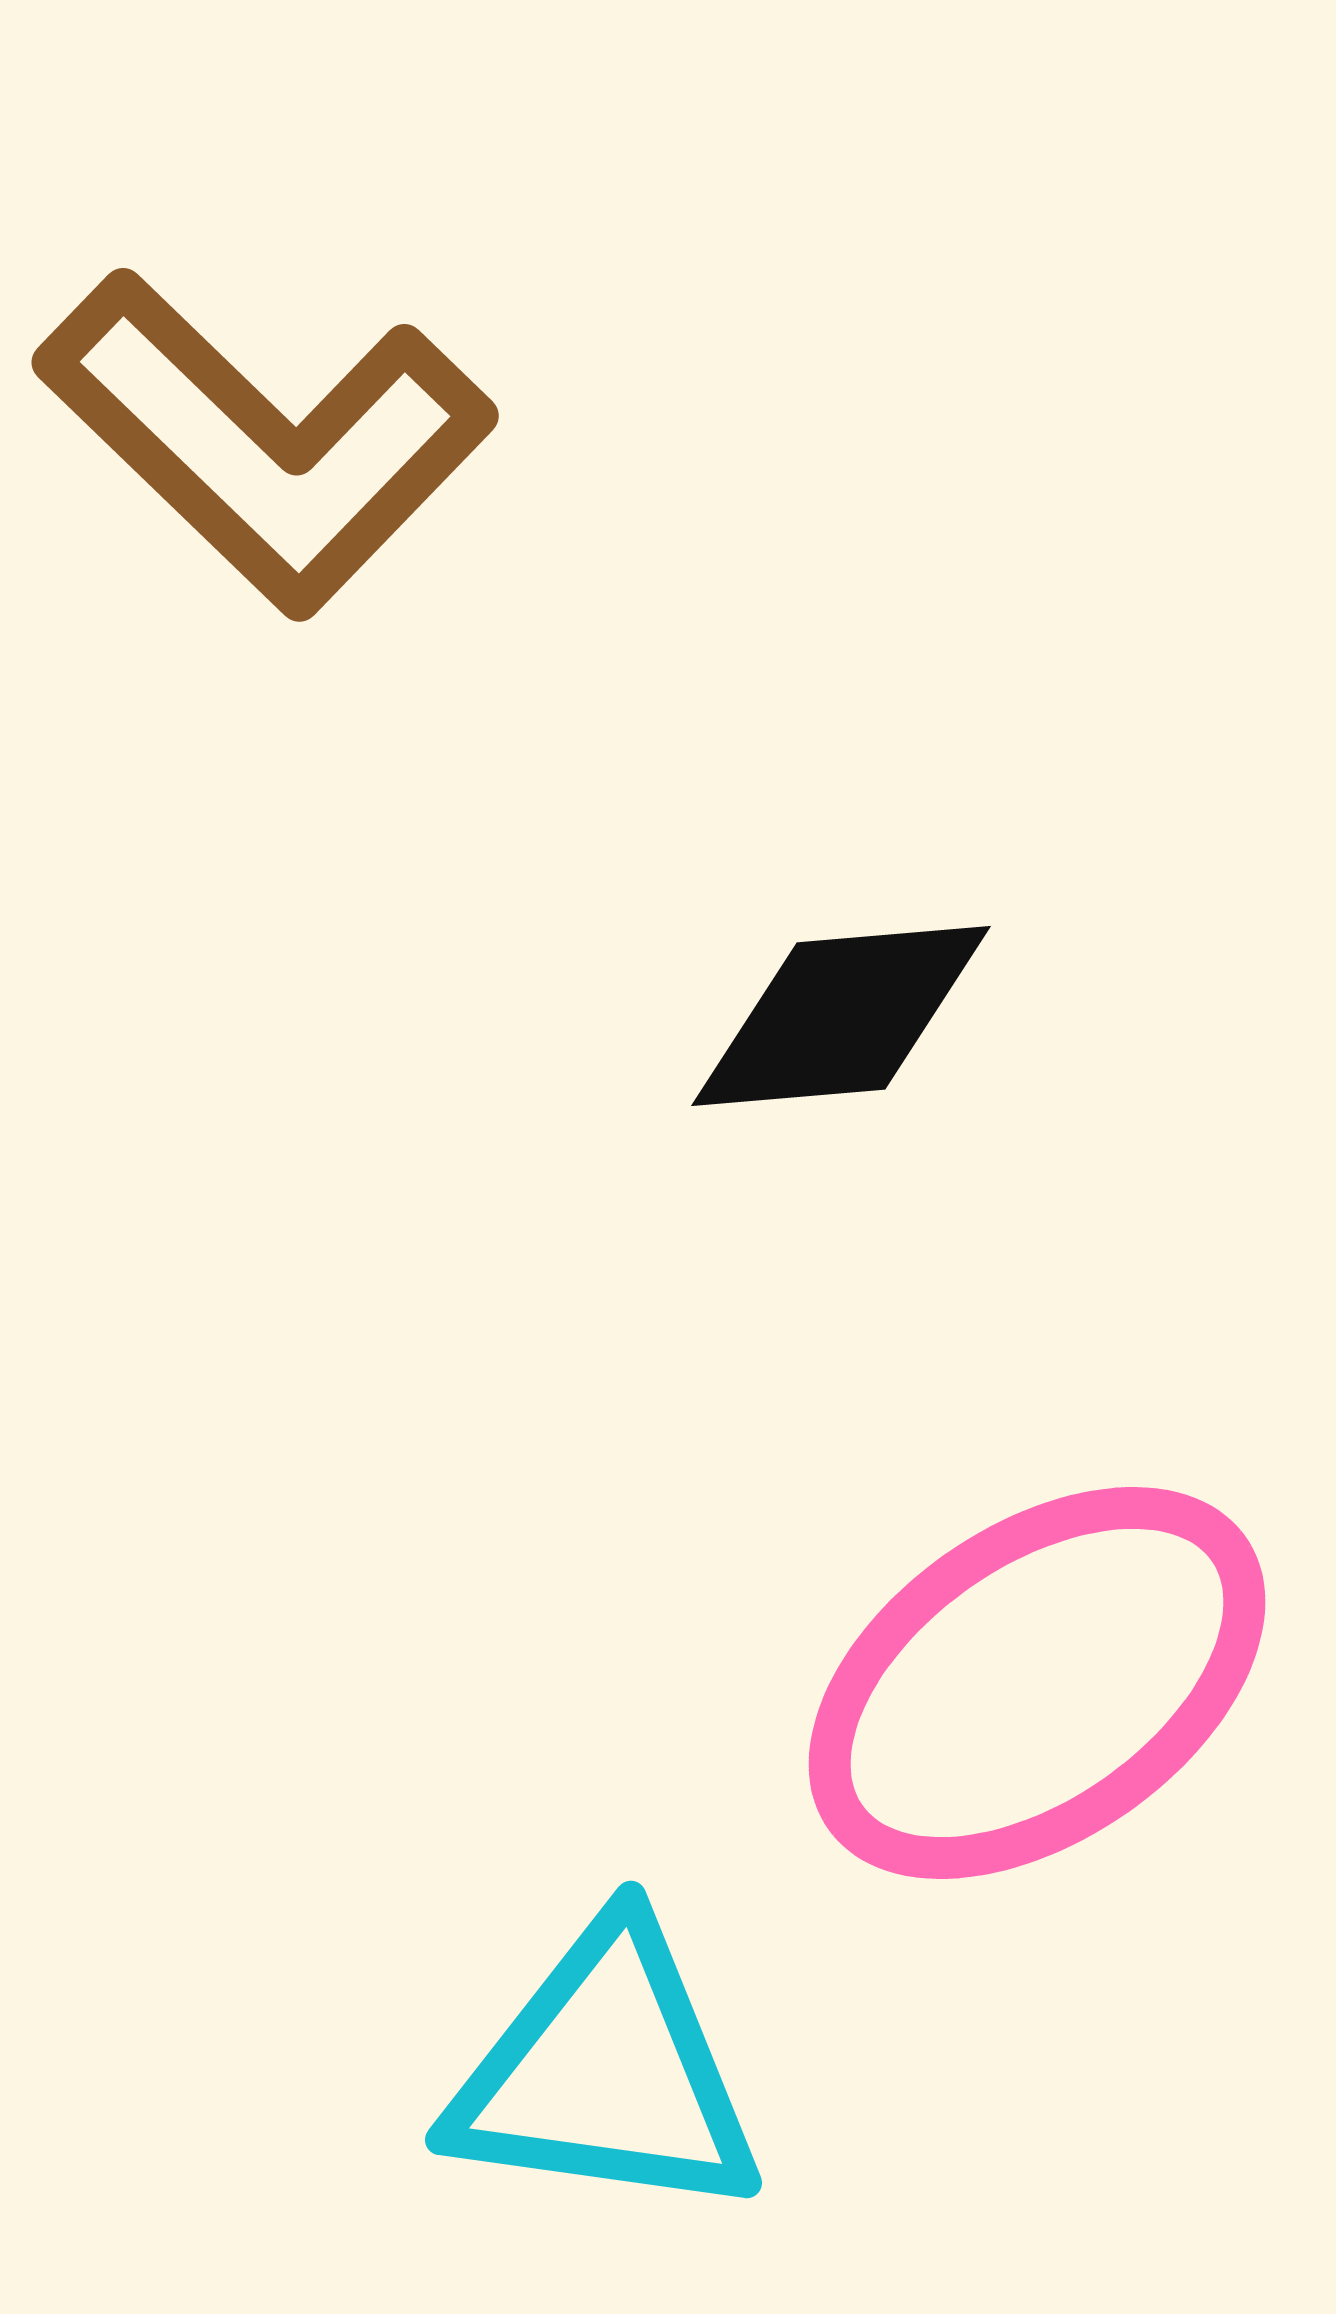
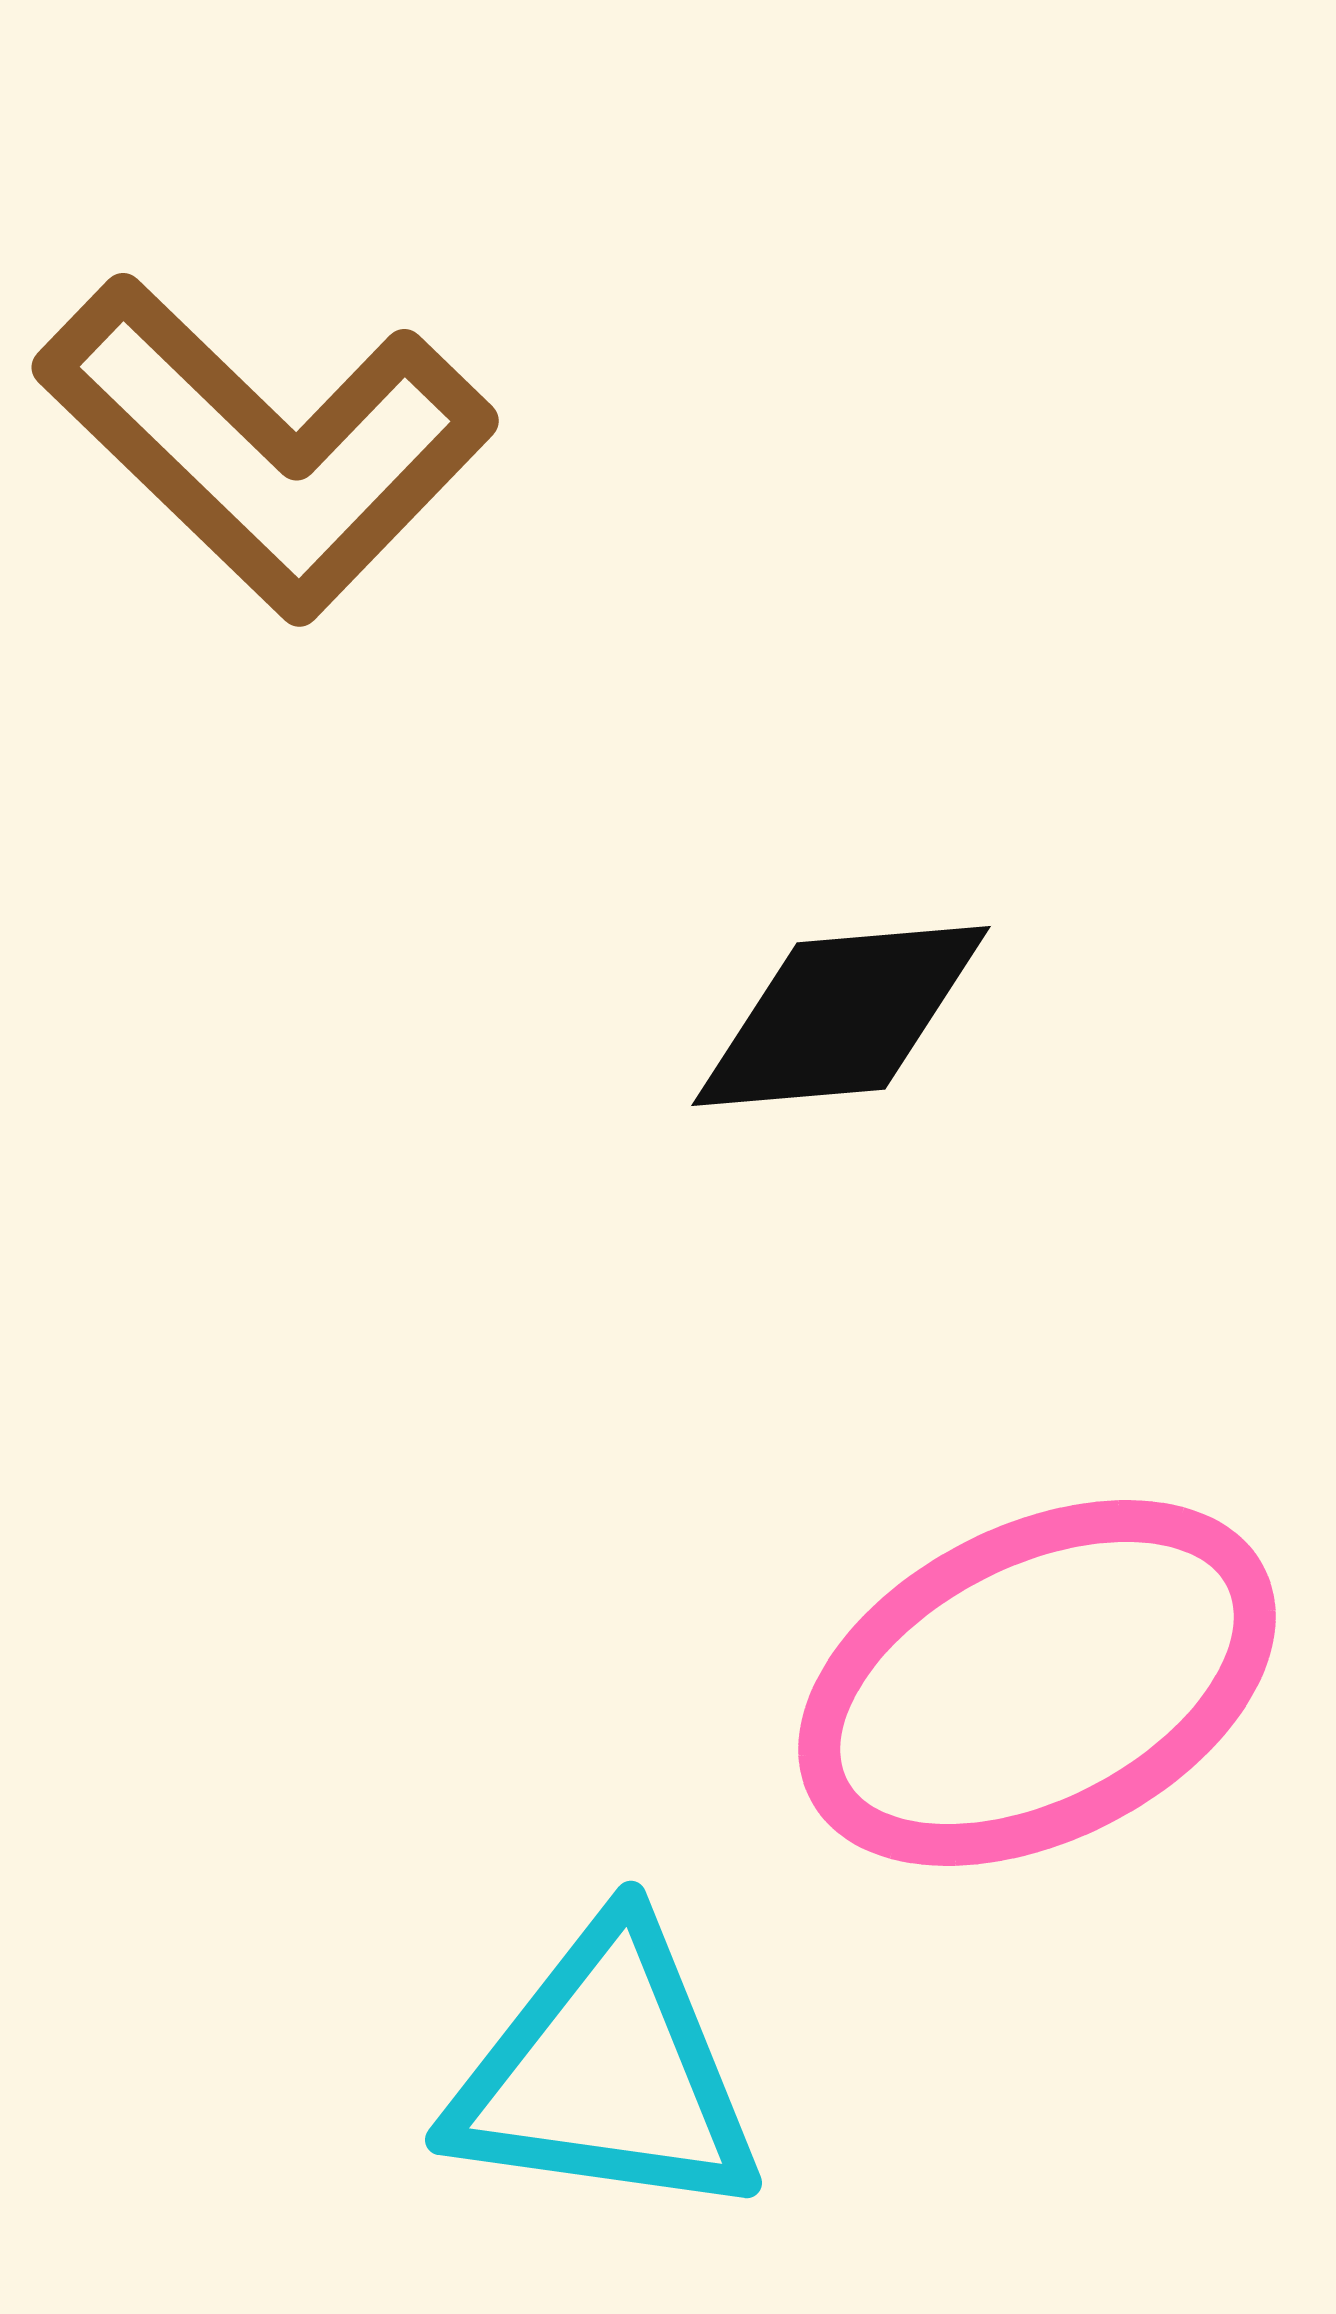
brown L-shape: moved 5 px down
pink ellipse: rotated 8 degrees clockwise
